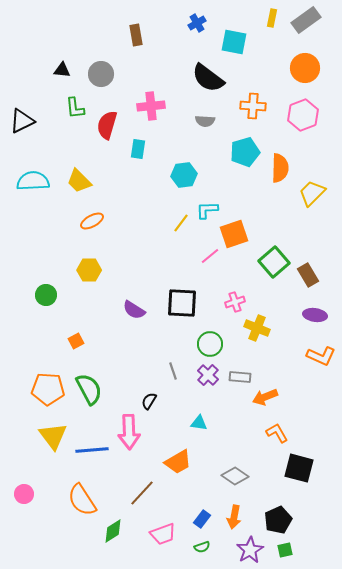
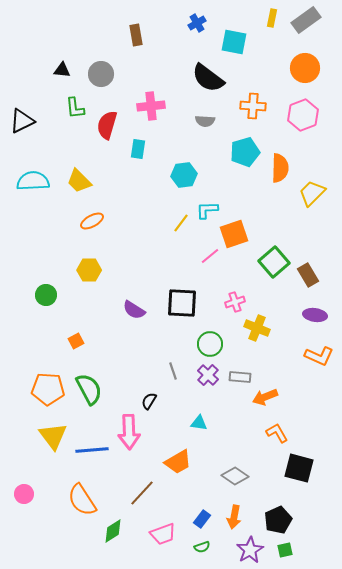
orange L-shape at (321, 356): moved 2 px left
